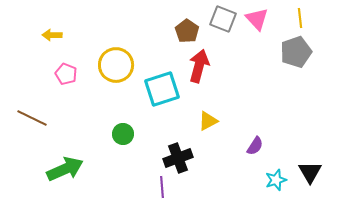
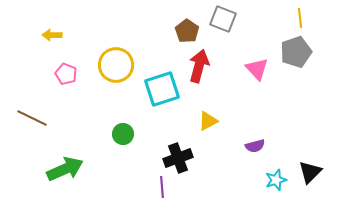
pink triangle: moved 50 px down
purple semicircle: rotated 42 degrees clockwise
black triangle: rotated 15 degrees clockwise
